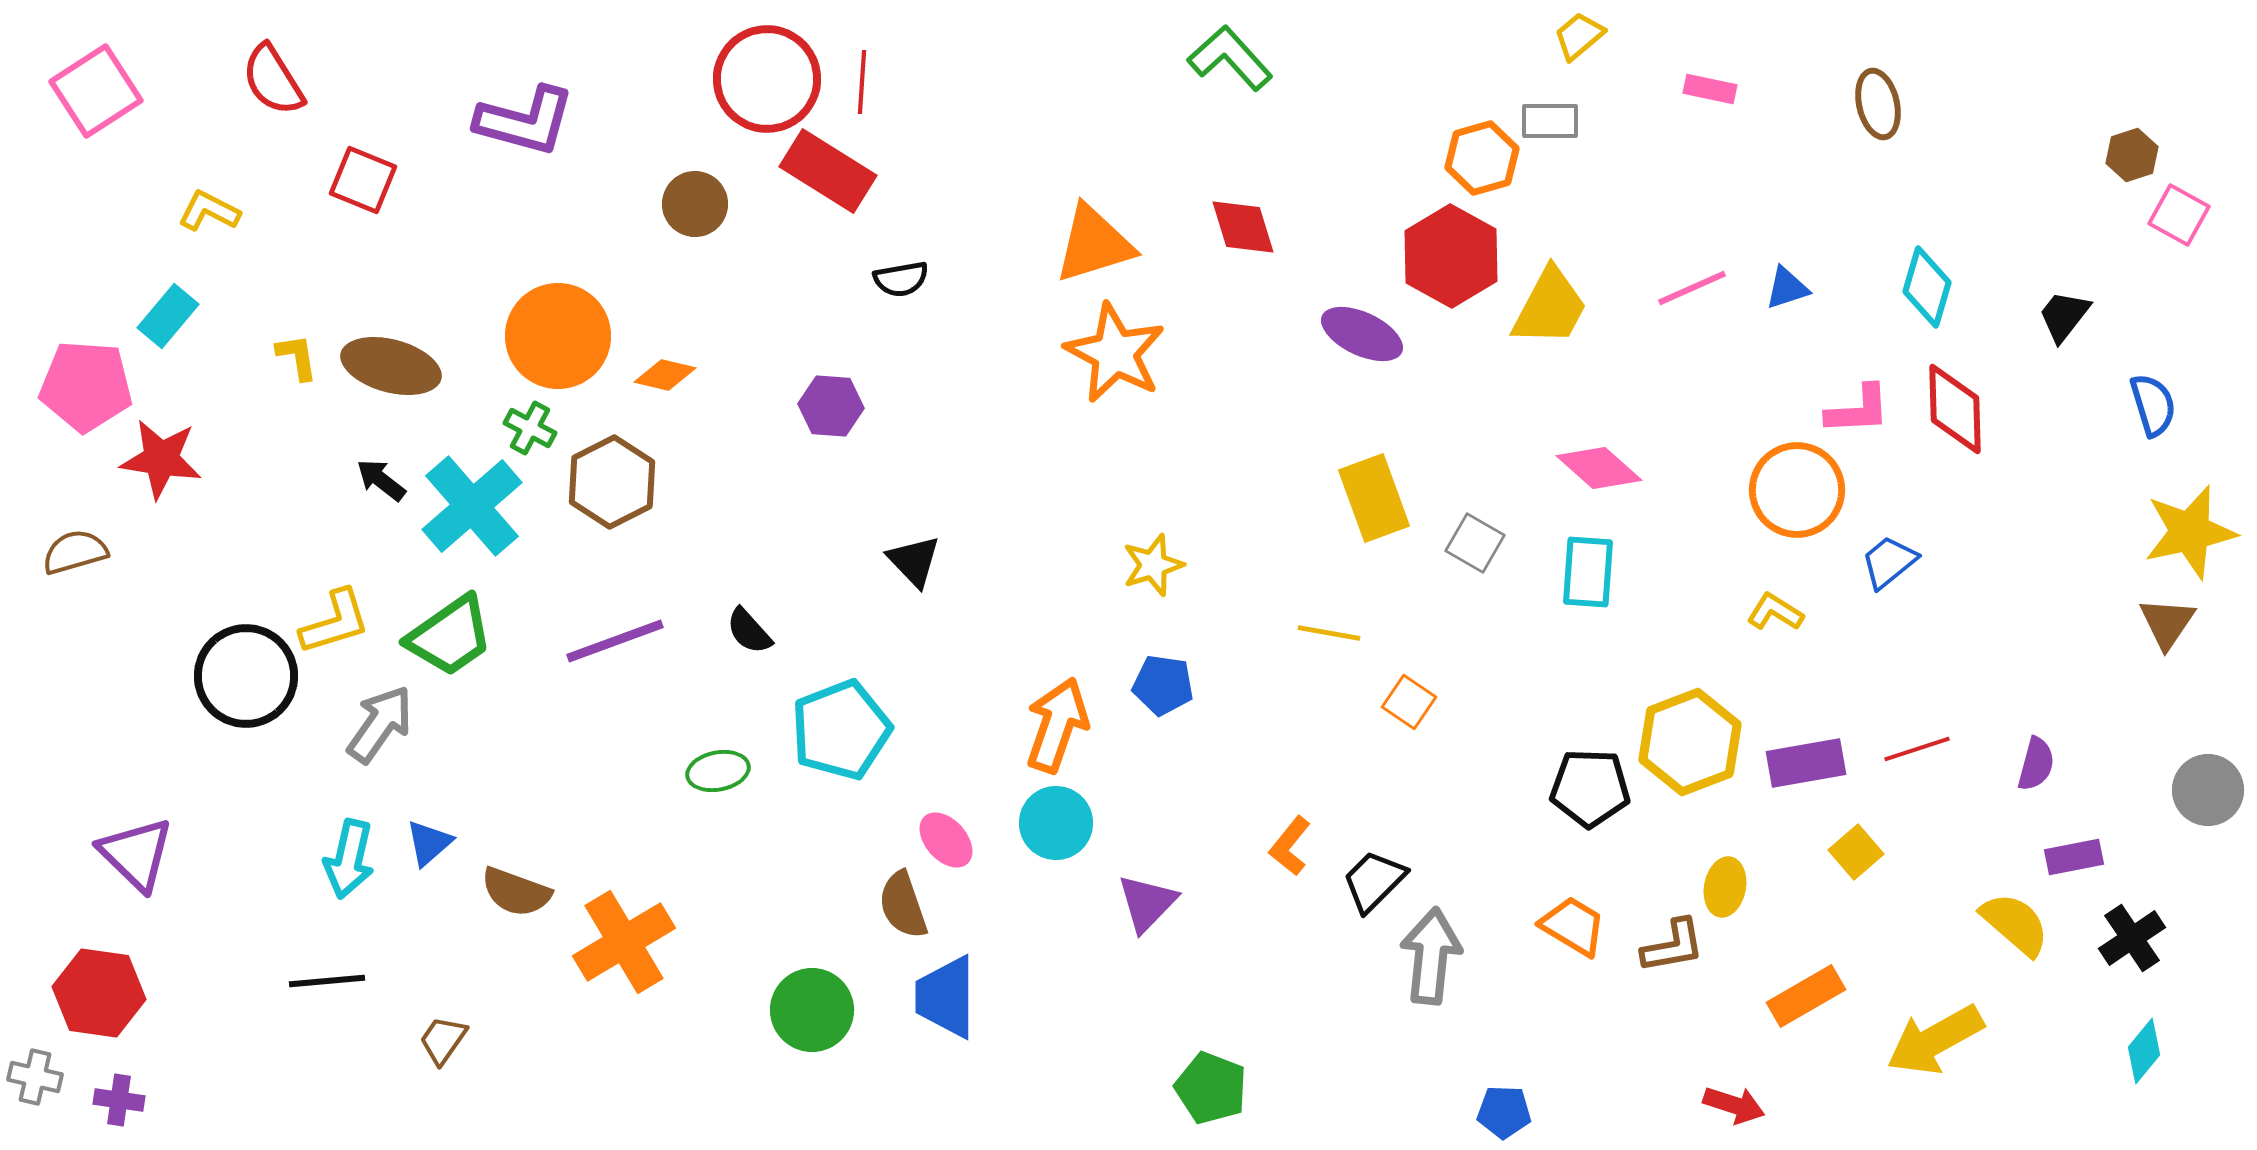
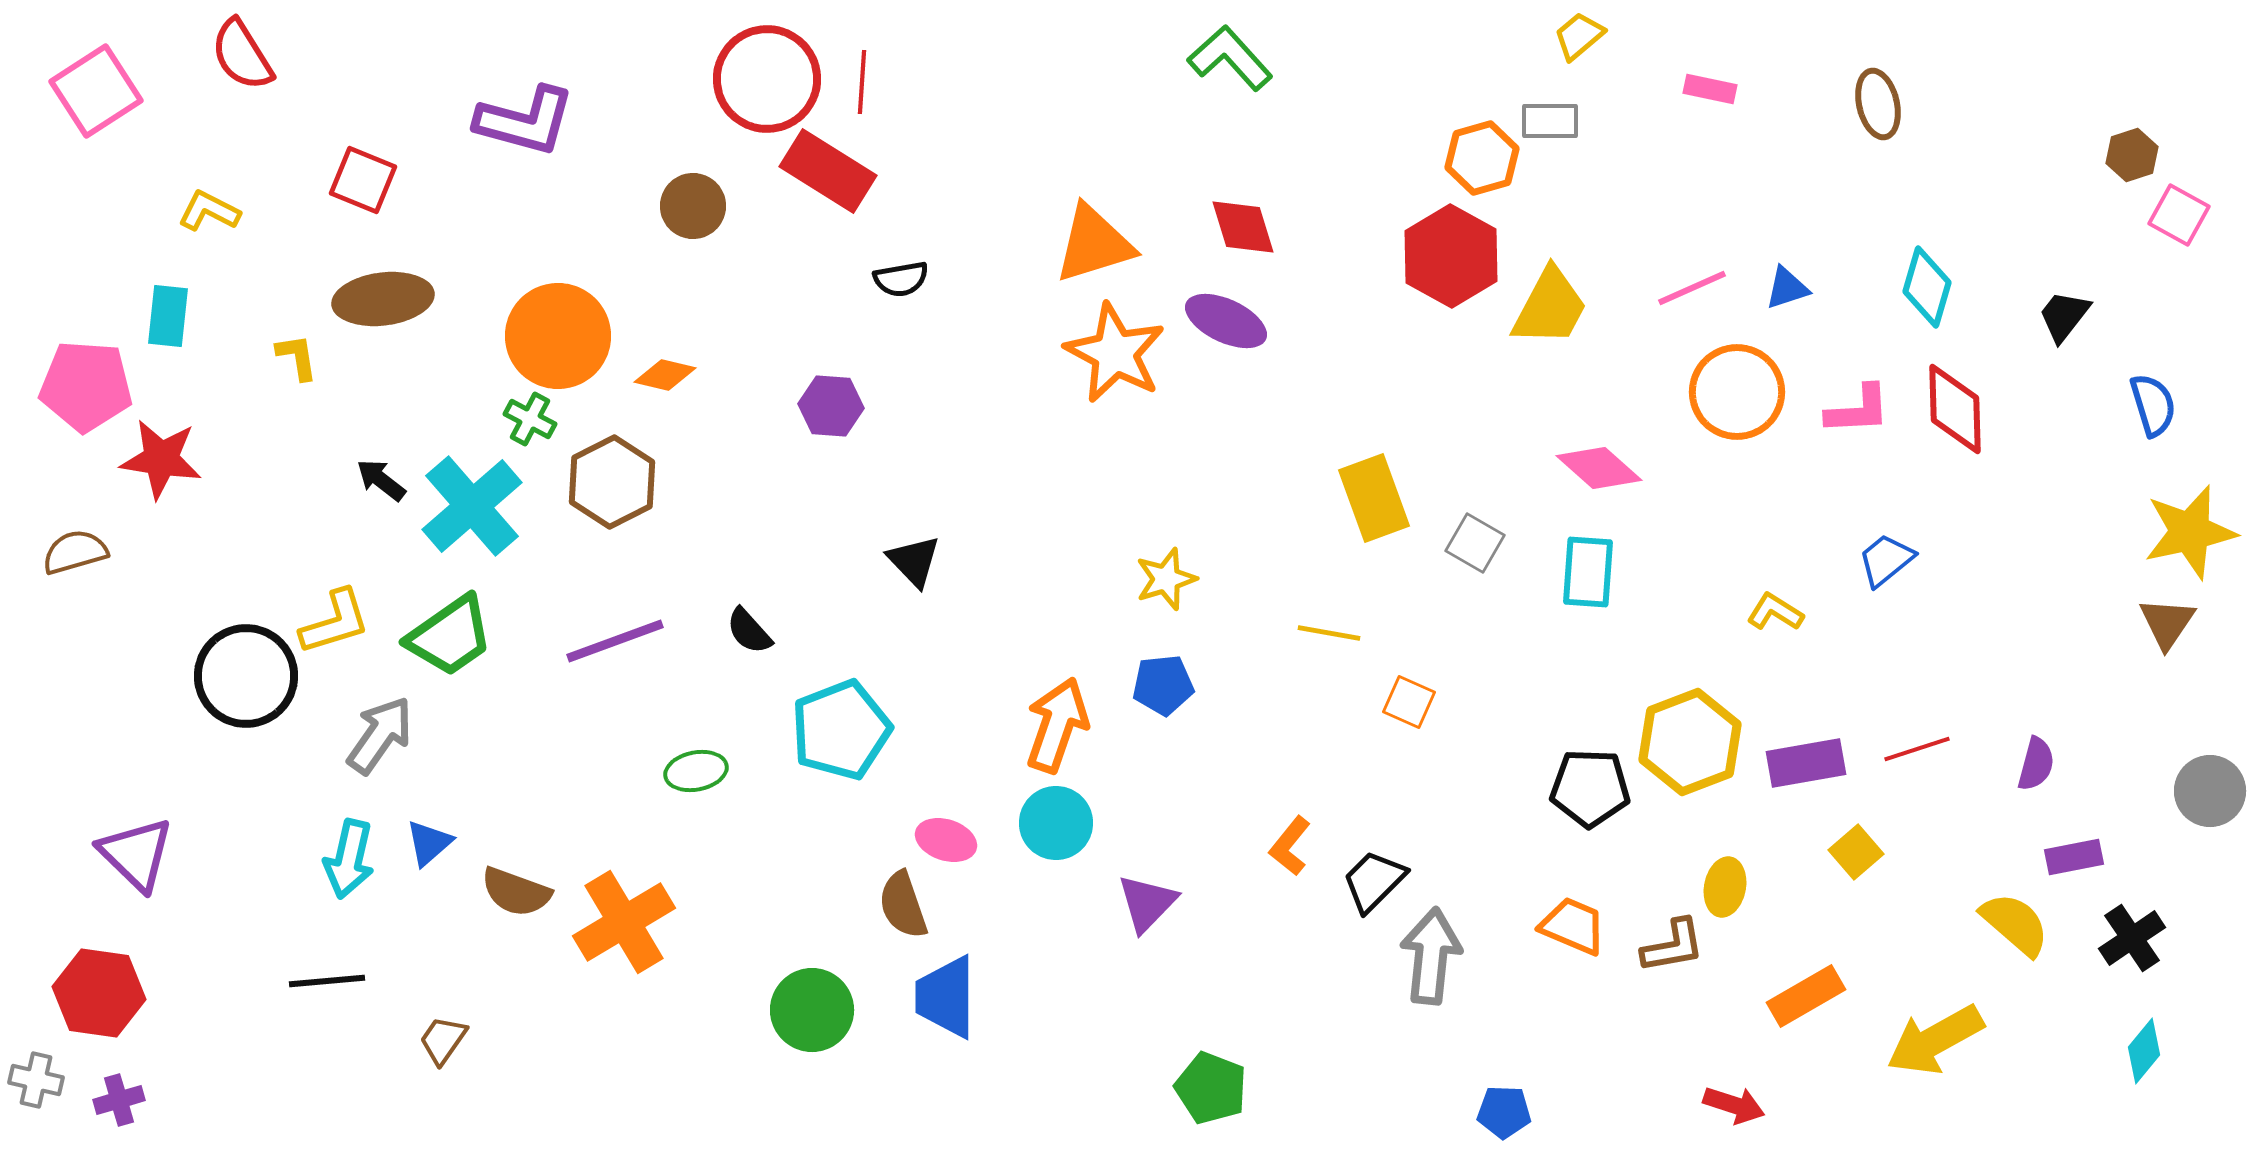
red semicircle at (273, 80): moved 31 px left, 25 px up
brown circle at (695, 204): moved 2 px left, 2 px down
cyan rectangle at (168, 316): rotated 34 degrees counterclockwise
purple ellipse at (1362, 334): moved 136 px left, 13 px up
brown ellipse at (391, 366): moved 8 px left, 67 px up; rotated 22 degrees counterclockwise
green cross at (530, 428): moved 9 px up
orange circle at (1797, 490): moved 60 px left, 98 px up
blue trapezoid at (1889, 562): moved 3 px left, 2 px up
yellow star at (1153, 565): moved 13 px right, 14 px down
blue pentagon at (1163, 685): rotated 14 degrees counterclockwise
orange square at (1409, 702): rotated 10 degrees counterclockwise
gray arrow at (380, 724): moved 11 px down
green ellipse at (718, 771): moved 22 px left
gray circle at (2208, 790): moved 2 px right, 1 px down
pink ellipse at (946, 840): rotated 30 degrees counterclockwise
orange trapezoid at (1573, 926): rotated 8 degrees counterclockwise
orange cross at (624, 942): moved 20 px up
gray cross at (35, 1077): moved 1 px right, 3 px down
purple cross at (119, 1100): rotated 24 degrees counterclockwise
